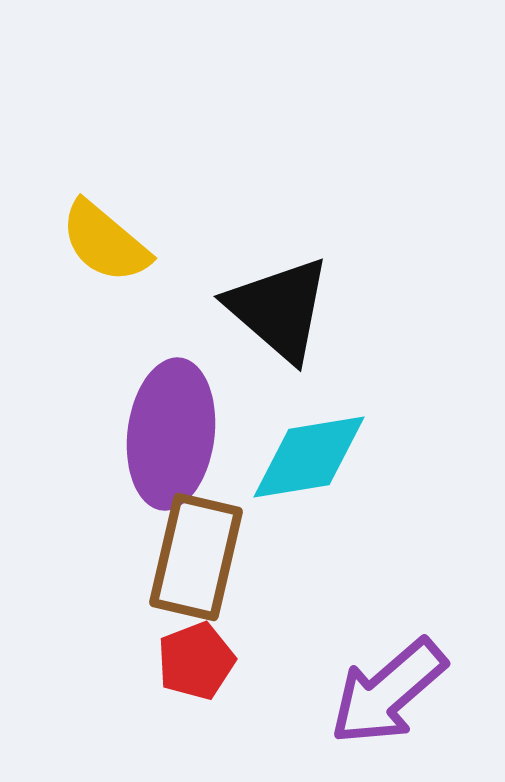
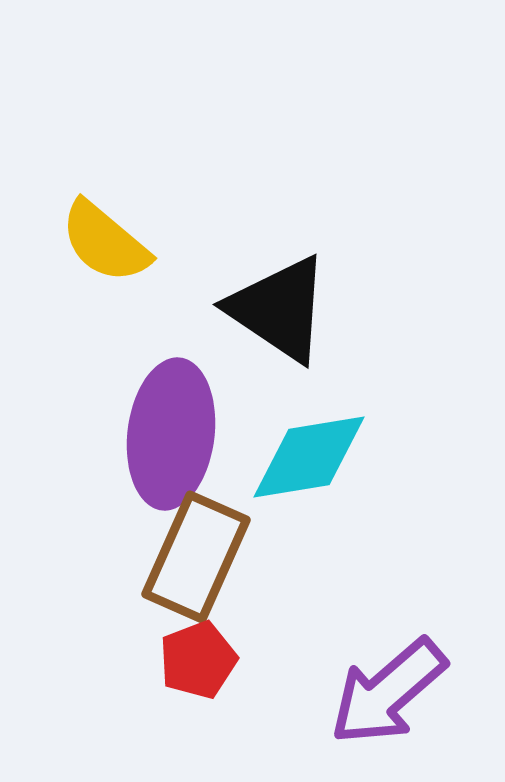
black triangle: rotated 7 degrees counterclockwise
brown rectangle: rotated 11 degrees clockwise
red pentagon: moved 2 px right, 1 px up
